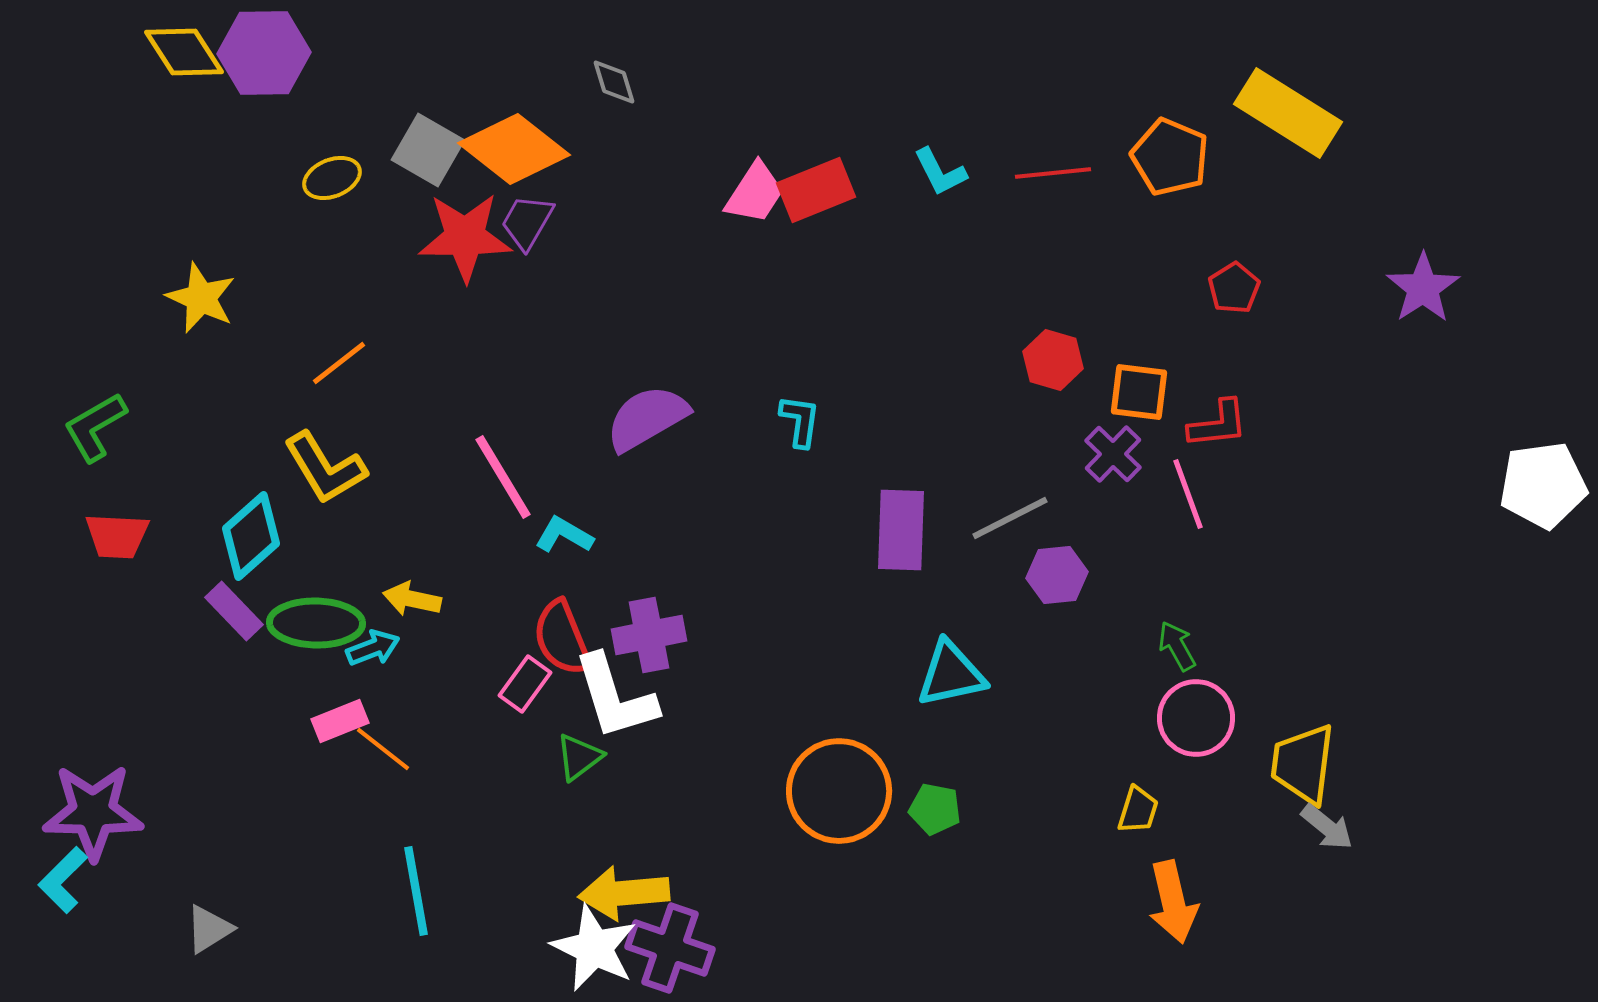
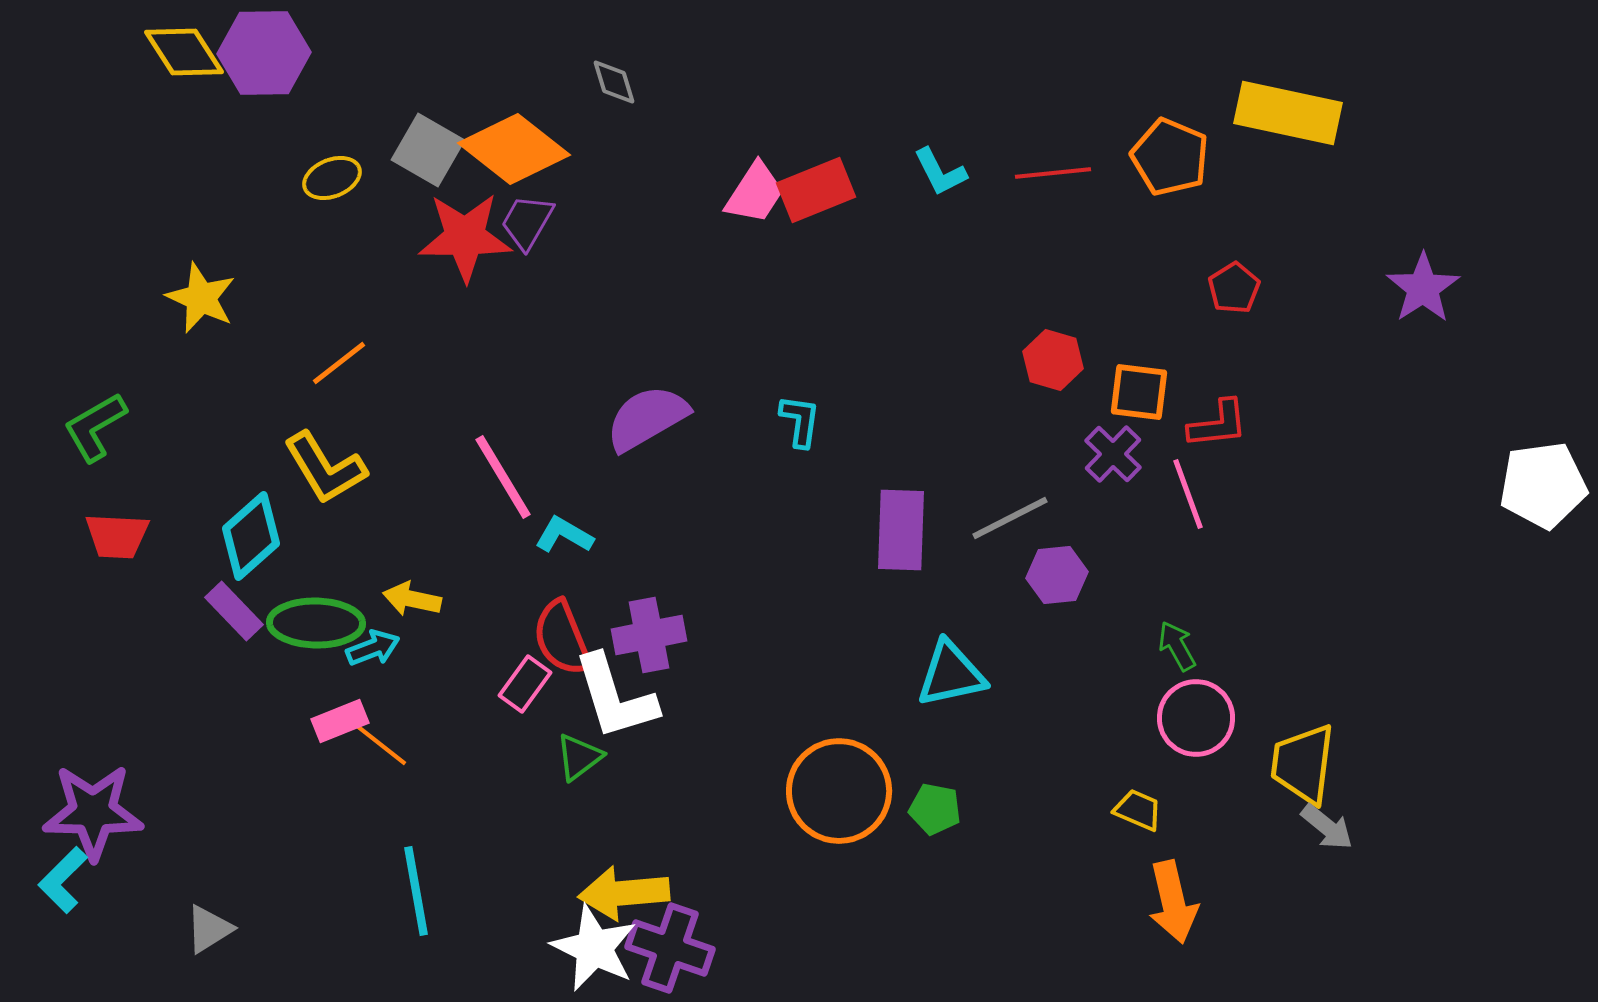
yellow rectangle at (1288, 113): rotated 20 degrees counterclockwise
orange line at (383, 749): moved 3 px left, 5 px up
yellow trapezoid at (1138, 810): rotated 84 degrees counterclockwise
